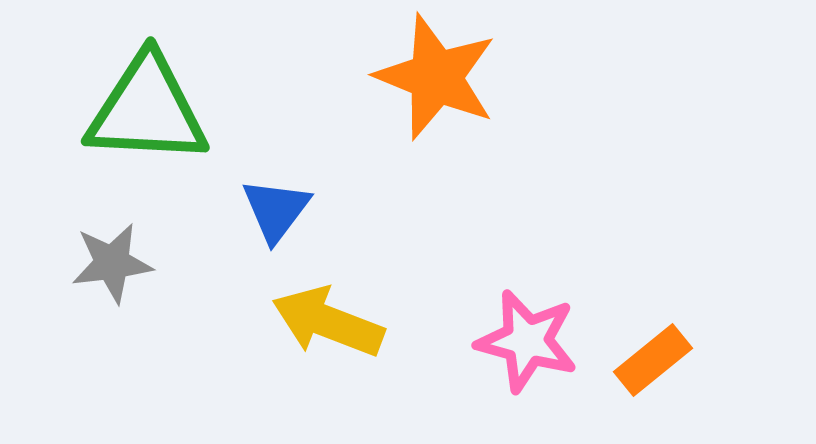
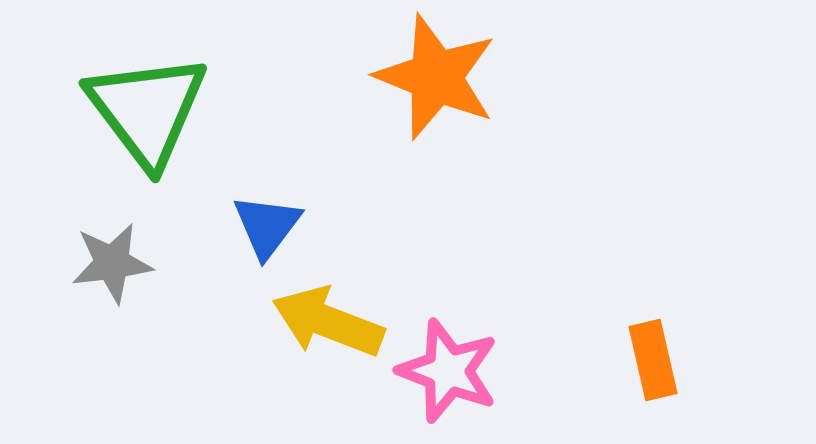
green triangle: rotated 50 degrees clockwise
blue triangle: moved 9 px left, 16 px down
pink star: moved 79 px left, 30 px down; rotated 6 degrees clockwise
orange rectangle: rotated 64 degrees counterclockwise
